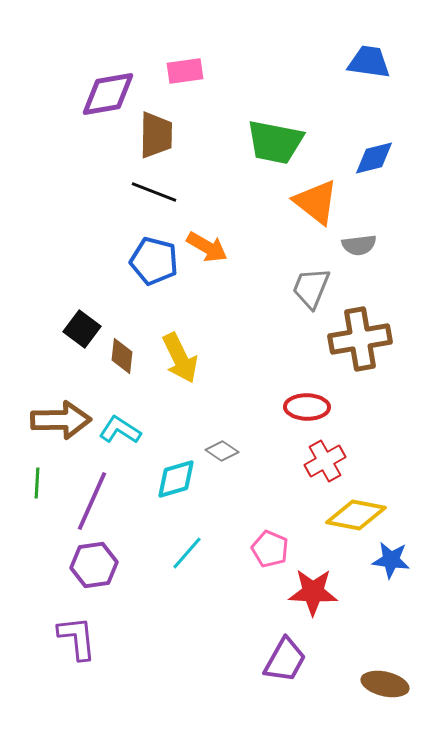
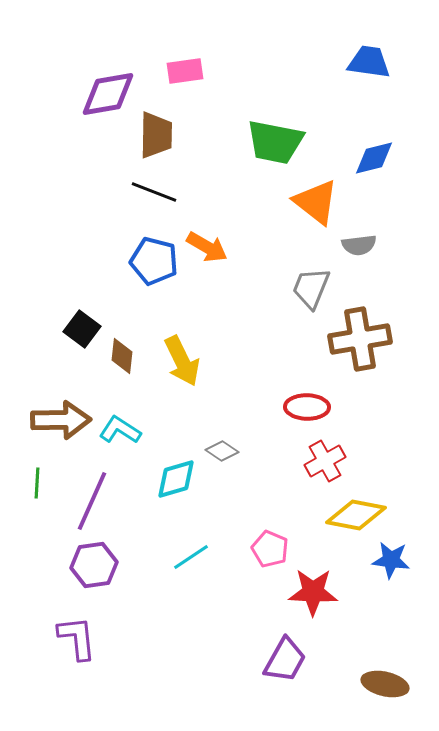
yellow arrow: moved 2 px right, 3 px down
cyan line: moved 4 px right, 4 px down; rotated 15 degrees clockwise
